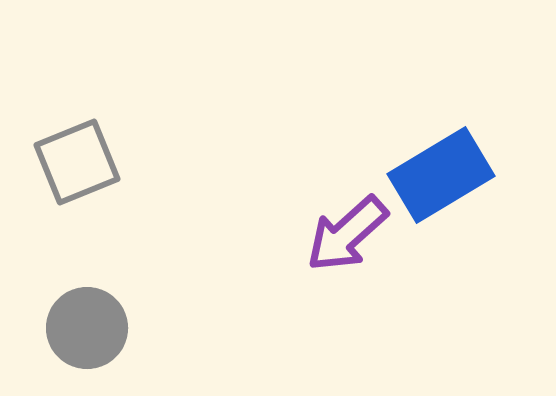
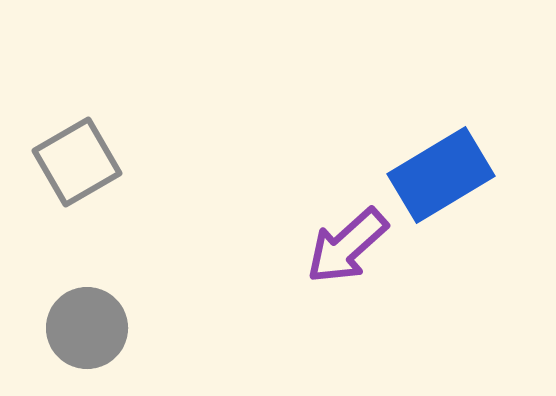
gray square: rotated 8 degrees counterclockwise
purple arrow: moved 12 px down
